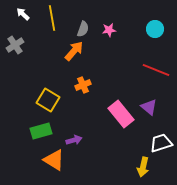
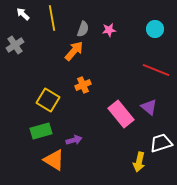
yellow arrow: moved 4 px left, 5 px up
